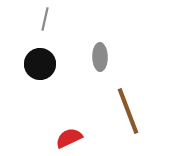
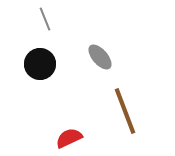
gray line: rotated 35 degrees counterclockwise
gray ellipse: rotated 40 degrees counterclockwise
brown line: moved 3 px left
